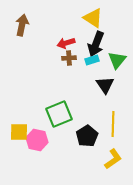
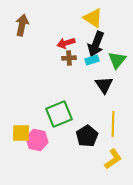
black triangle: moved 1 px left
yellow square: moved 2 px right, 1 px down
